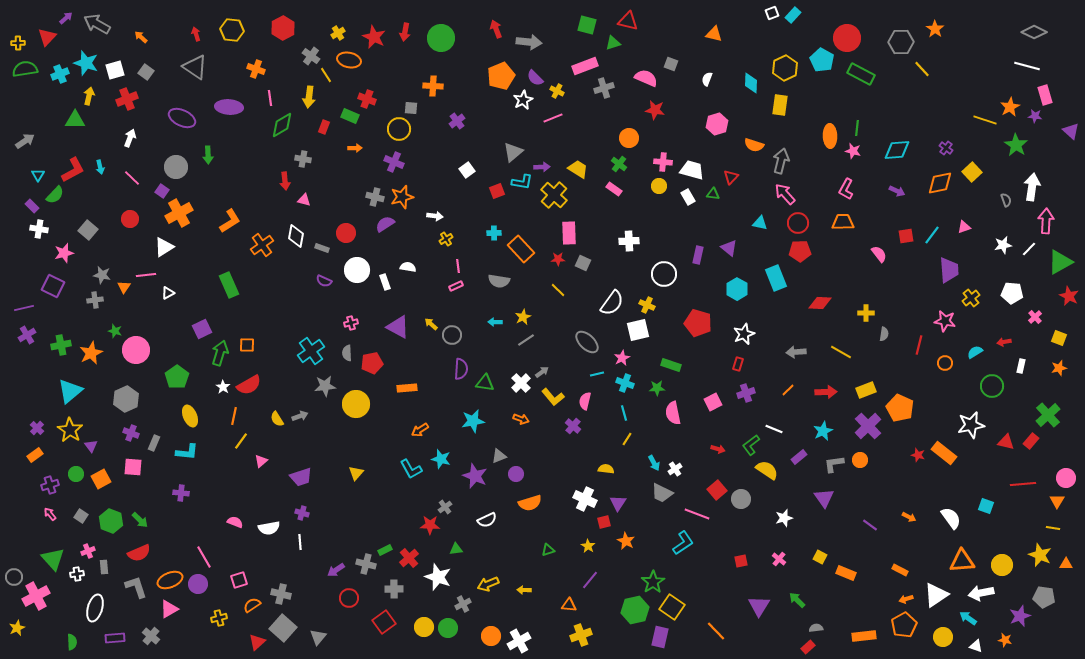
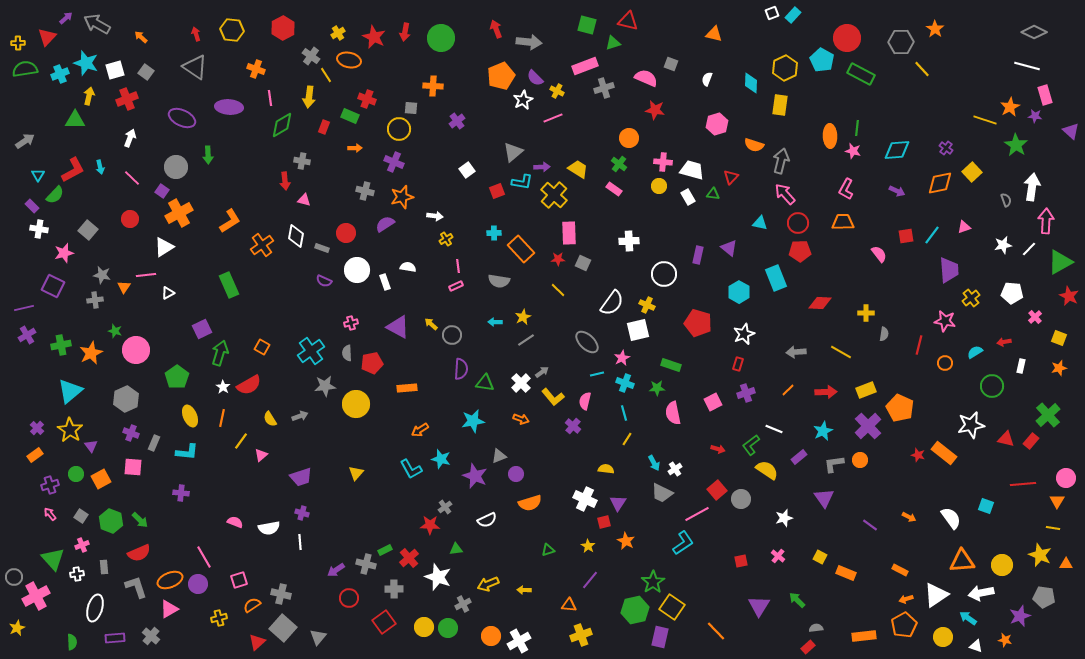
gray cross at (303, 159): moved 1 px left, 2 px down
gray cross at (375, 197): moved 10 px left, 6 px up
cyan hexagon at (737, 289): moved 2 px right, 3 px down
orange square at (247, 345): moved 15 px right, 2 px down; rotated 28 degrees clockwise
orange line at (234, 416): moved 12 px left, 2 px down
yellow semicircle at (277, 419): moved 7 px left
red triangle at (1006, 442): moved 3 px up
pink triangle at (261, 461): moved 6 px up
pink line at (697, 514): rotated 50 degrees counterclockwise
pink cross at (88, 551): moved 6 px left, 6 px up
pink cross at (779, 559): moved 1 px left, 3 px up
